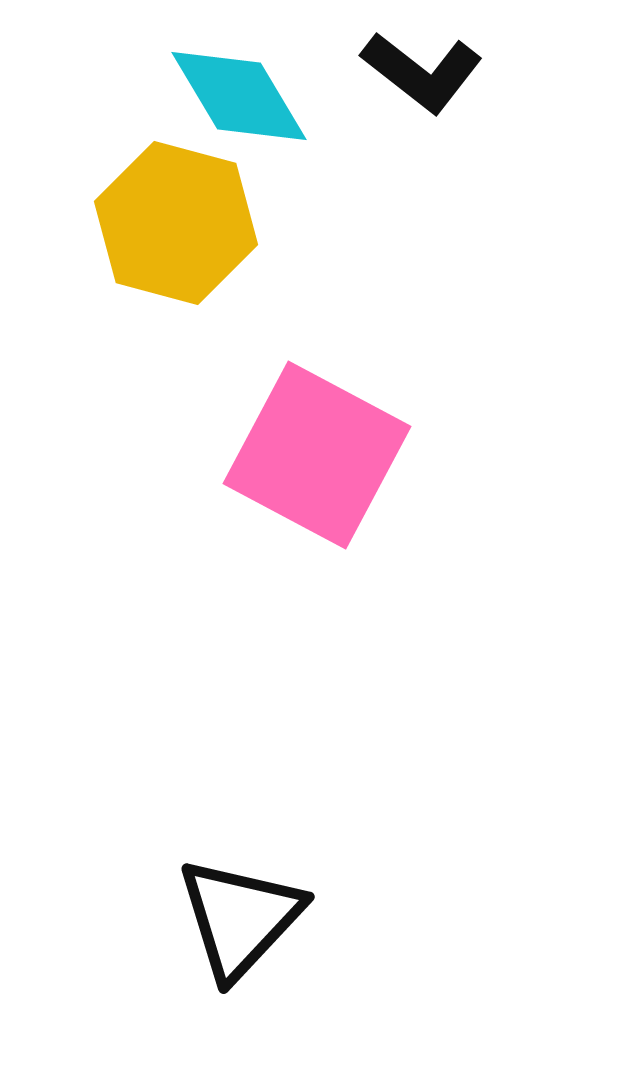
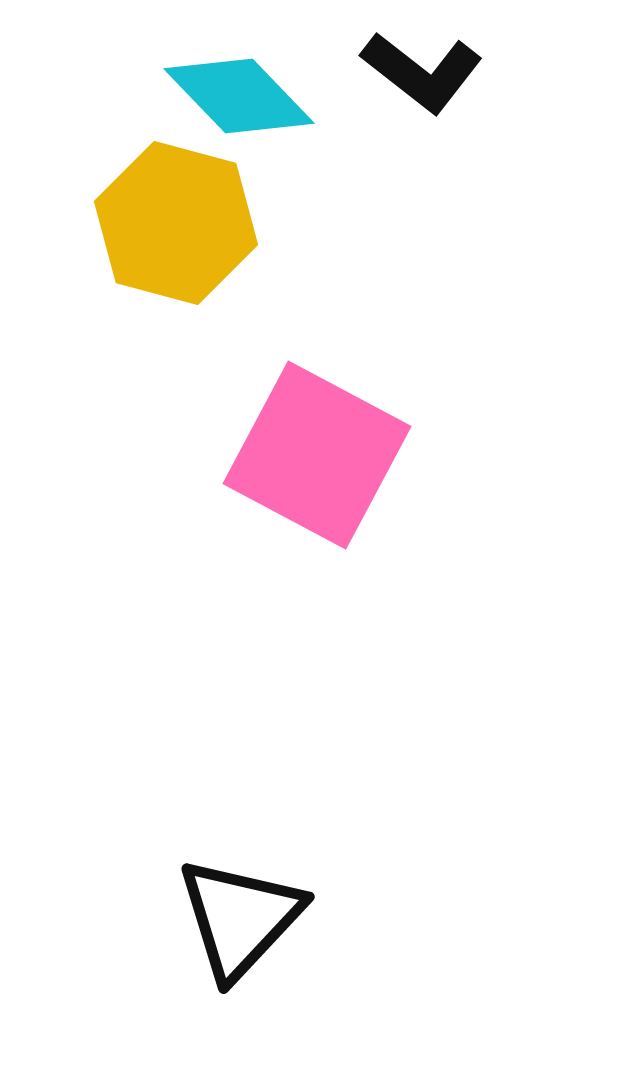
cyan diamond: rotated 13 degrees counterclockwise
